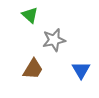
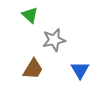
blue triangle: moved 1 px left
